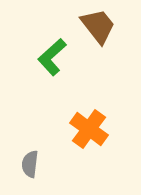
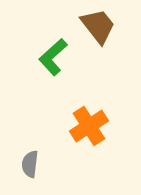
green L-shape: moved 1 px right
orange cross: moved 3 px up; rotated 21 degrees clockwise
